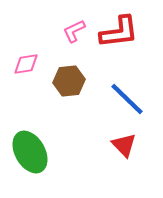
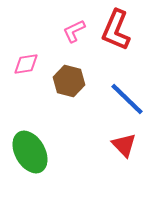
red L-shape: moved 3 px left, 2 px up; rotated 120 degrees clockwise
brown hexagon: rotated 20 degrees clockwise
